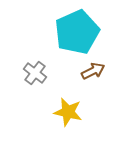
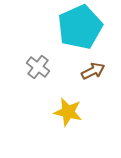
cyan pentagon: moved 3 px right, 5 px up
gray cross: moved 3 px right, 6 px up
